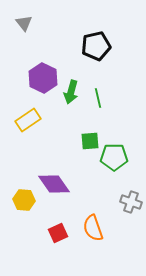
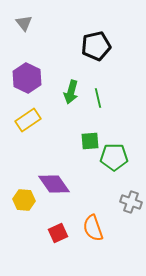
purple hexagon: moved 16 px left
